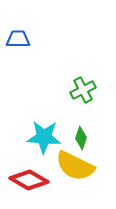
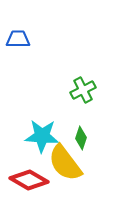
cyan star: moved 2 px left, 1 px up
yellow semicircle: moved 10 px left, 3 px up; rotated 27 degrees clockwise
